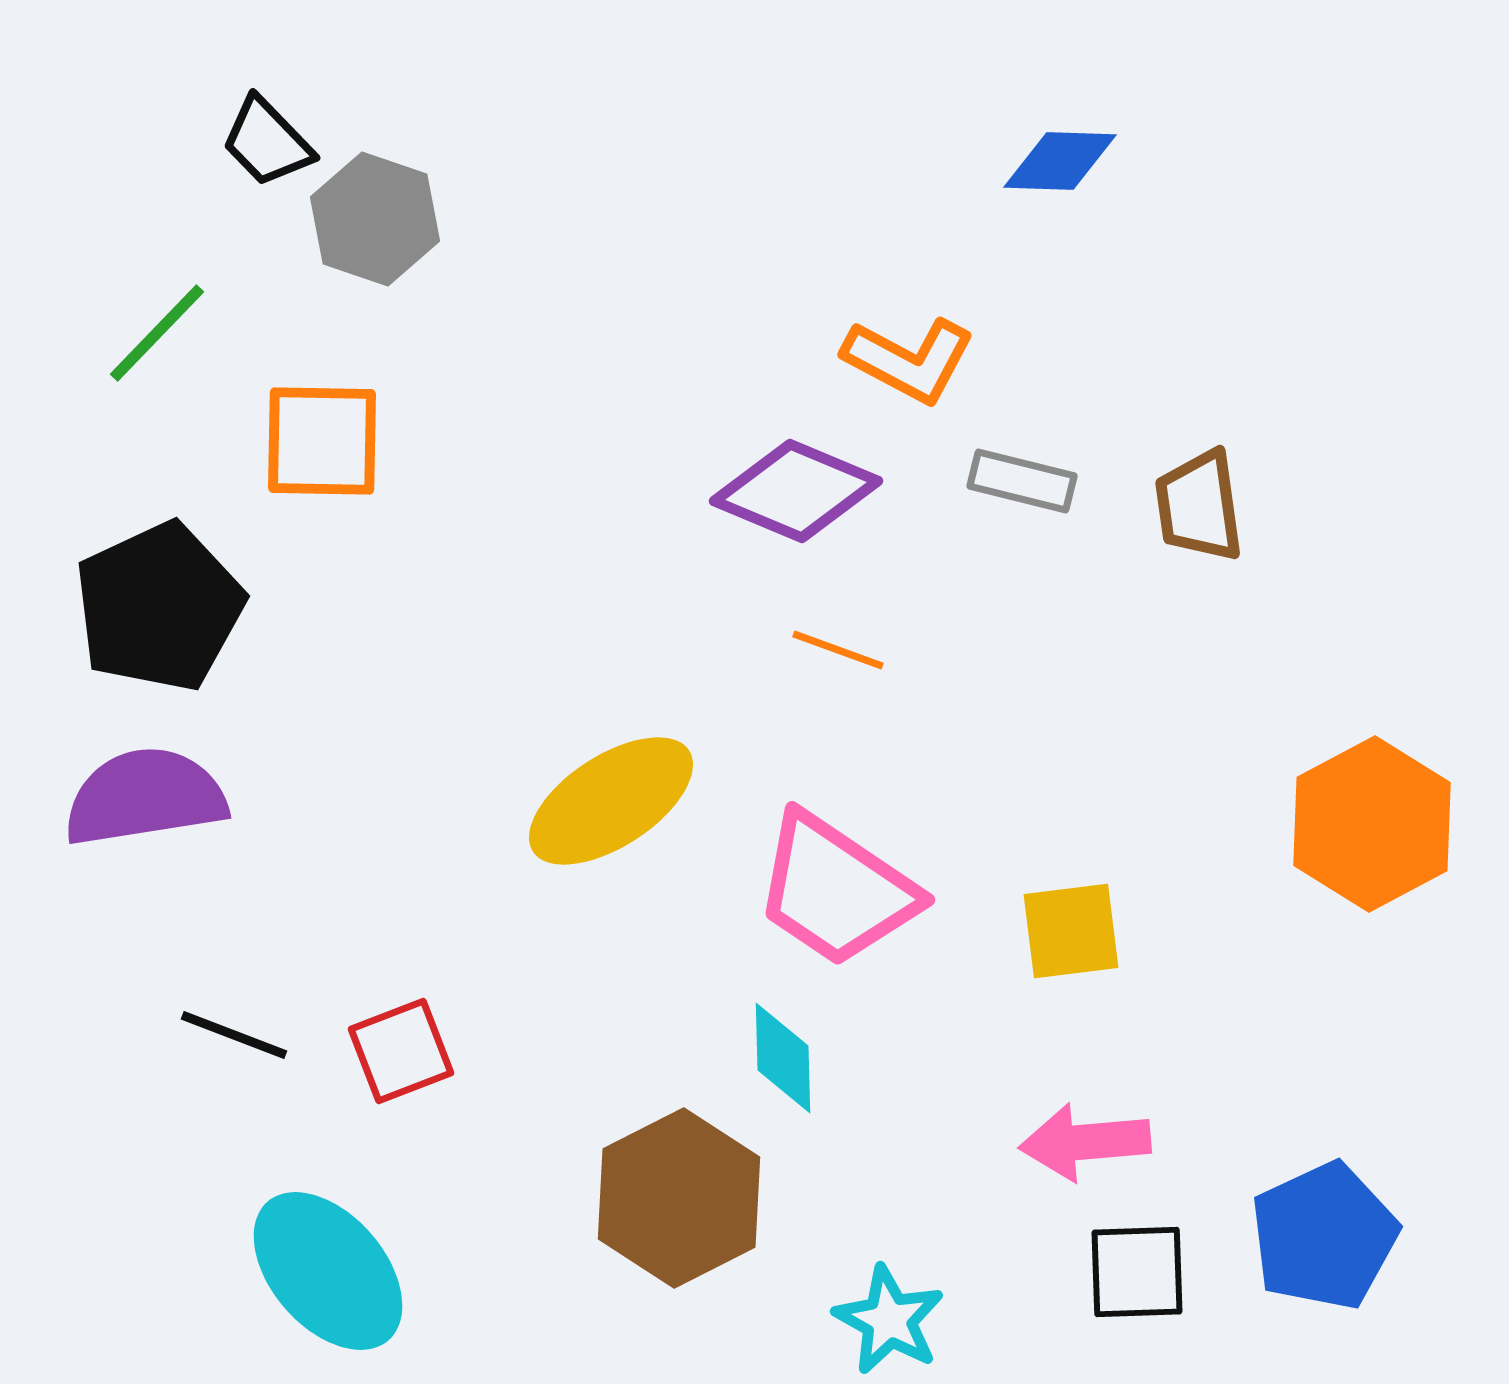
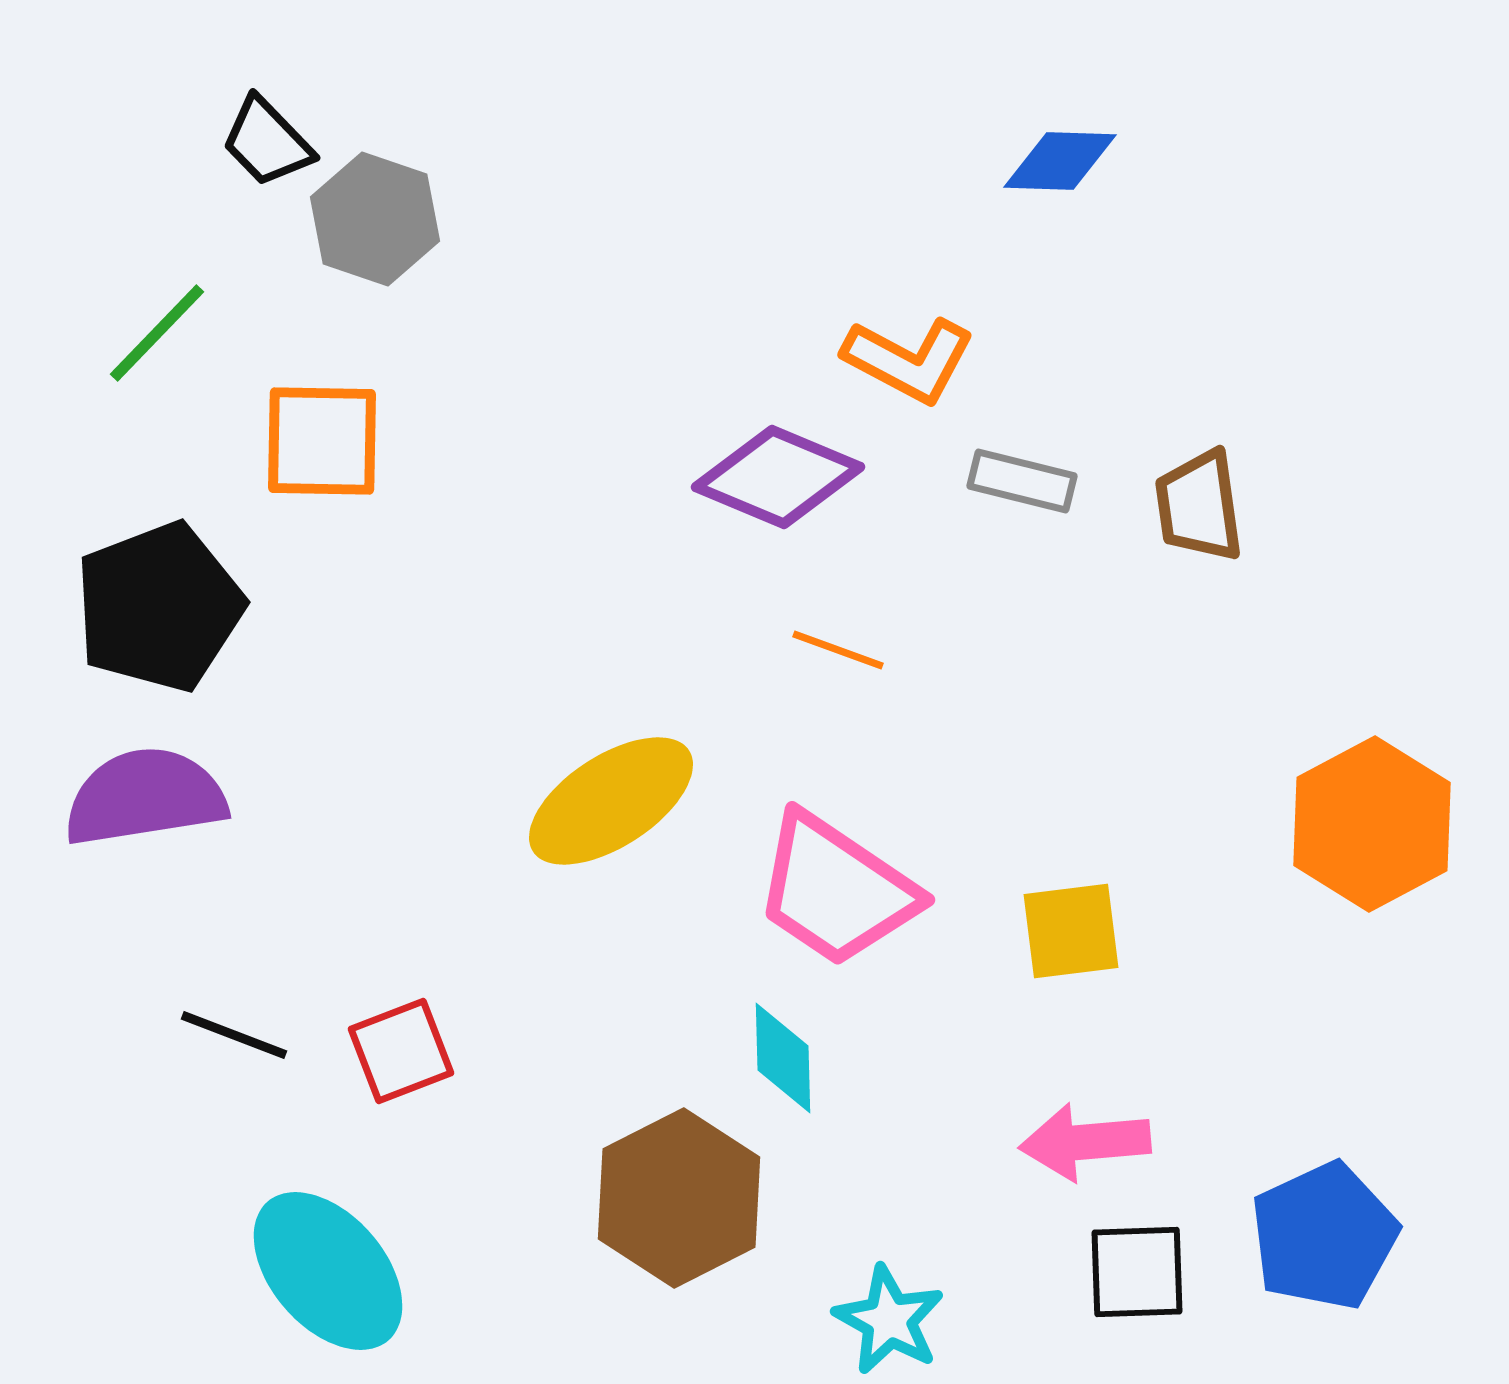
purple diamond: moved 18 px left, 14 px up
black pentagon: rotated 4 degrees clockwise
